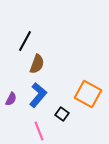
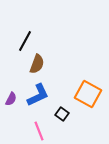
blue L-shape: rotated 25 degrees clockwise
